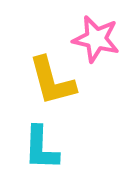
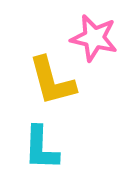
pink star: moved 2 px left, 1 px up
